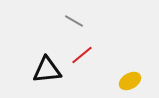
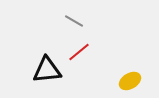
red line: moved 3 px left, 3 px up
